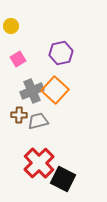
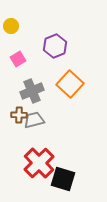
purple hexagon: moved 6 px left, 7 px up; rotated 10 degrees counterclockwise
orange square: moved 15 px right, 6 px up
gray trapezoid: moved 4 px left, 1 px up
black square: rotated 10 degrees counterclockwise
